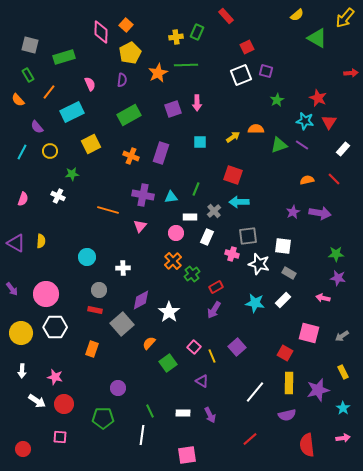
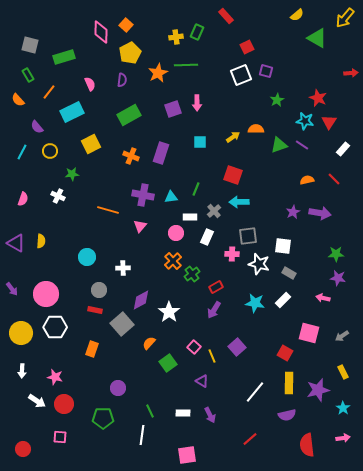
pink cross at (232, 254): rotated 16 degrees counterclockwise
